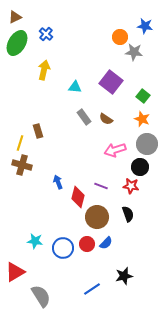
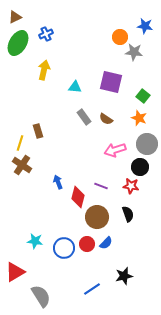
blue cross: rotated 24 degrees clockwise
green ellipse: moved 1 px right
purple square: rotated 25 degrees counterclockwise
orange star: moved 3 px left, 1 px up
brown cross: rotated 18 degrees clockwise
blue circle: moved 1 px right
